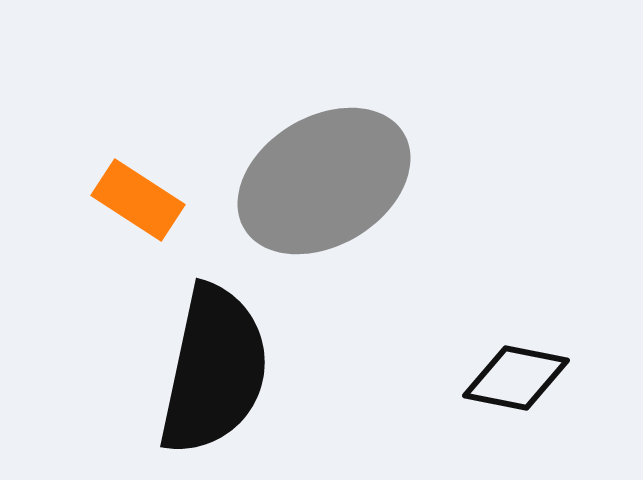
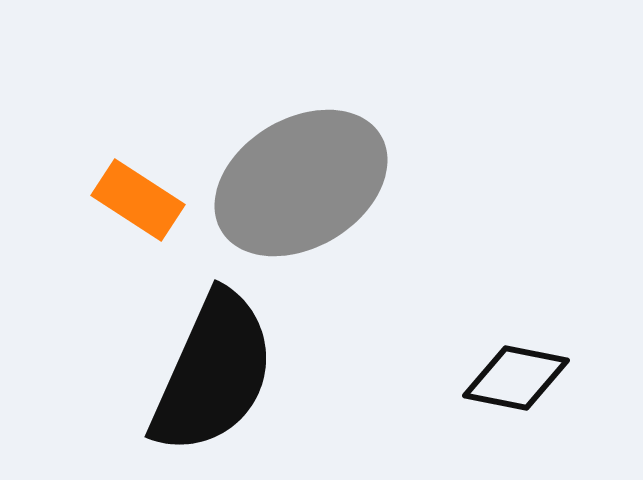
gray ellipse: moved 23 px left, 2 px down
black semicircle: moved 1 px left, 3 px down; rotated 12 degrees clockwise
